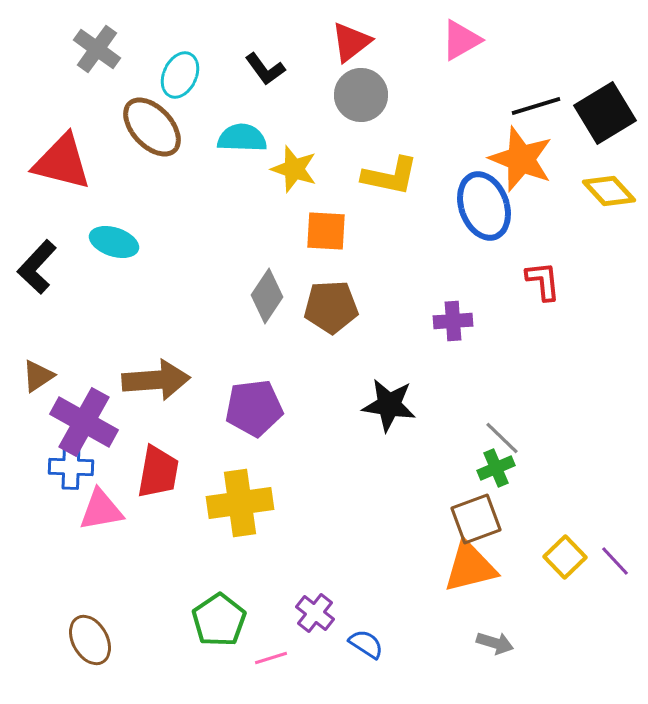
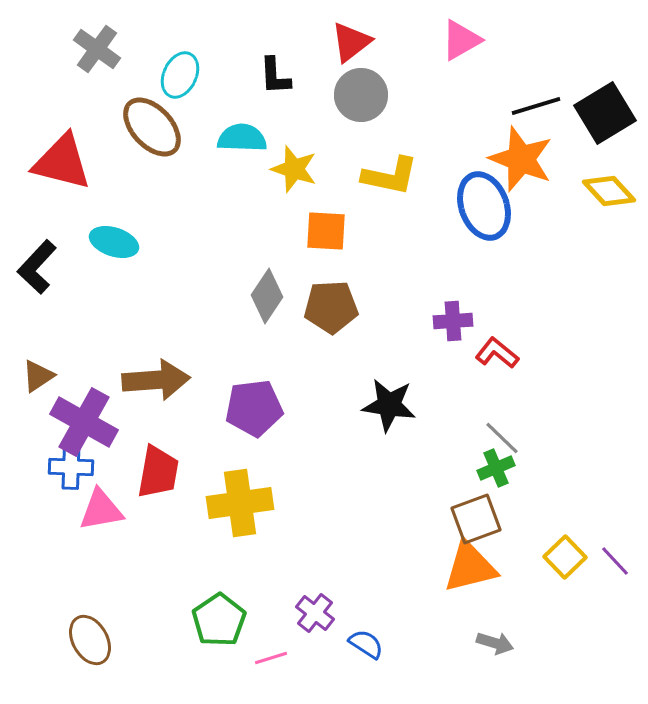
black L-shape at (265, 69): moved 10 px right, 7 px down; rotated 33 degrees clockwise
red L-shape at (543, 281): moved 46 px left, 72 px down; rotated 45 degrees counterclockwise
